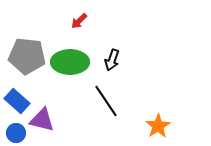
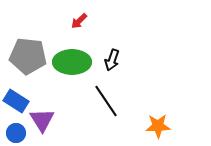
gray pentagon: moved 1 px right
green ellipse: moved 2 px right
blue rectangle: moved 1 px left; rotated 10 degrees counterclockwise
purple triangle: rotated 44 degrees clockwise
orange star: rotated 30 degrees clockwise
